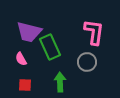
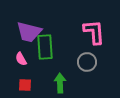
pink L-shape: rotated 12 degrees counterclockwise
green rectangle: moved 5 px left; rotated 20 degrees clockwise
green arrow: moved 1 px down
